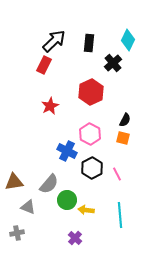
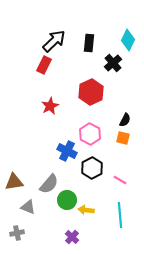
pink line: moved 3 px right, 6 px down; rotated 32 degrees counterclockwise
purple cross: moved 3 px left, 1 px up
